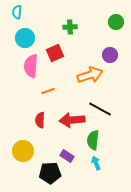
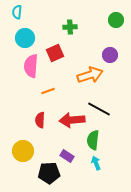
green circle: moved 2 px up
black line: moved 1 px left
black pentagon: moved 1 px left
